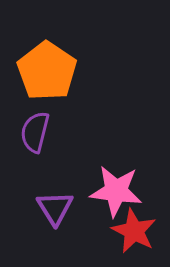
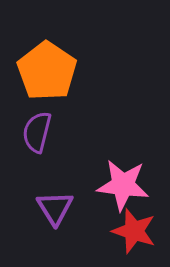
purple semicircle: moved 2 px right
pink star: moved 7 px right, 6 px up
red star: rotated 9 degrees counterclockwise
